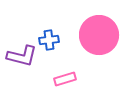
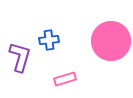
pink circle: moved 12 px right, 6 px down
purple L-shape: moved 2 px left, 1 px down; rotated 88 degrees counterclockwise
